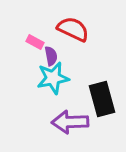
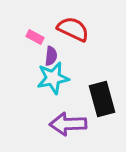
pink rectangle: moved 5 px up
purple semicircle: rotated 18 degrees clockwise
purple arrow: moved 2 px left, 2 px down
